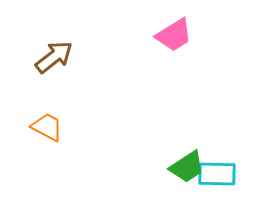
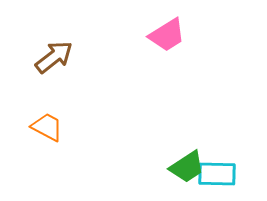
pink trapezoid: moved 7 px left
